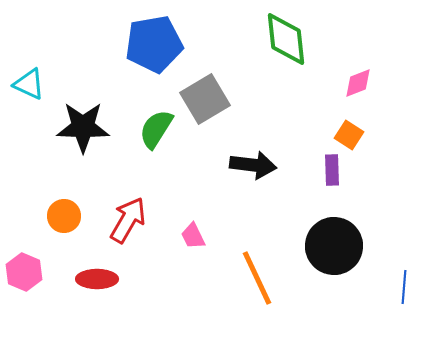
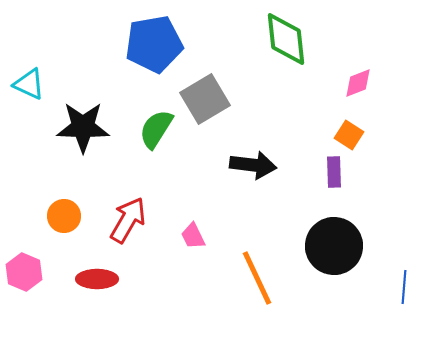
purple rectangle: moved 2 px right, 2 px down
